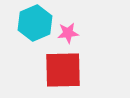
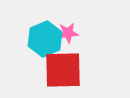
cyan hexagon: moved 10 px right, 16 px down
